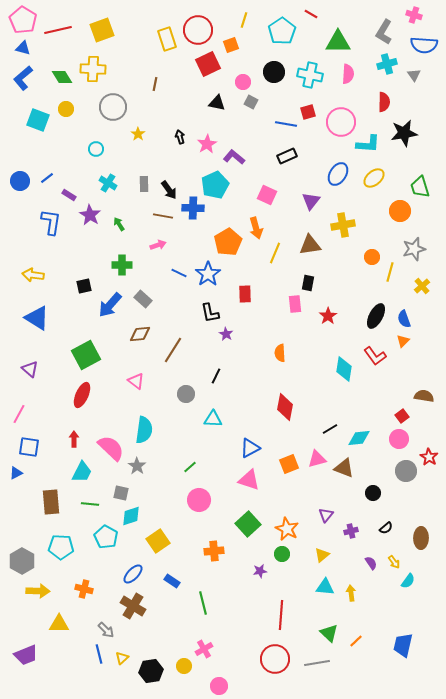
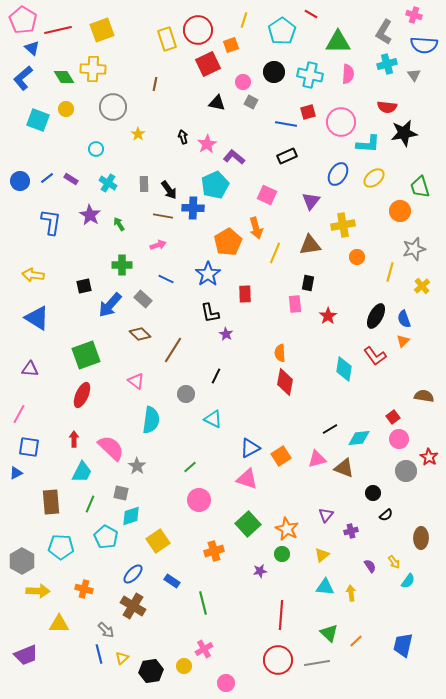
blue triangle at (23, 48): moved 9 px right; rotated 28 degrees clockwise
green diamond at (62, 77): moved 2 px right
red semicircle at (384, 102): moved 3 px right, 5 px down; rotated 96 degrees clockwise
black arrow at (180, 137): moved 3 px right
purple rectangle at (69, 195): moved 2 px right, 16 px up
orange circle at (372, 257): moved 15 px left
blue line at (179, 273): moved 13 px left, 6 px down
brown diamond at (140, 334): rotated 50 degrees clockwise
green square at (86, 355): rotated 8 degrees clockwise
purple triangle at (30, 369): rotated 36 degrees counterclockwise
red diamond at (285, 407): moved 25 px up
red square at (402, 416): moved 9 px left, 1 px down
cyan triangle at (213, 419): rotated 24 degrees clockwise
cyan semicircle at (144, 430): moved 7 px right, 10 px up
orange square at (289, 464): moved 8 px left, 8 px up; rotated 12 degrees counterclockwise
pink triangle at (249, 480): moved 2 px left, 1 px up
green line at (90, 504): rotated 72 degrees counterclockwise
black semicircle at (386, 528): moved 13 px up
orange cross at (214, 551): rotated 12 degrees counterclockwise
purple semicircle at (371, 563): moved 1 px left, 3 px down
red circle at (275, 659): moved 3 px right, 1 px down
pink circle at (219, 686): moved 7 px right, 3 px up
